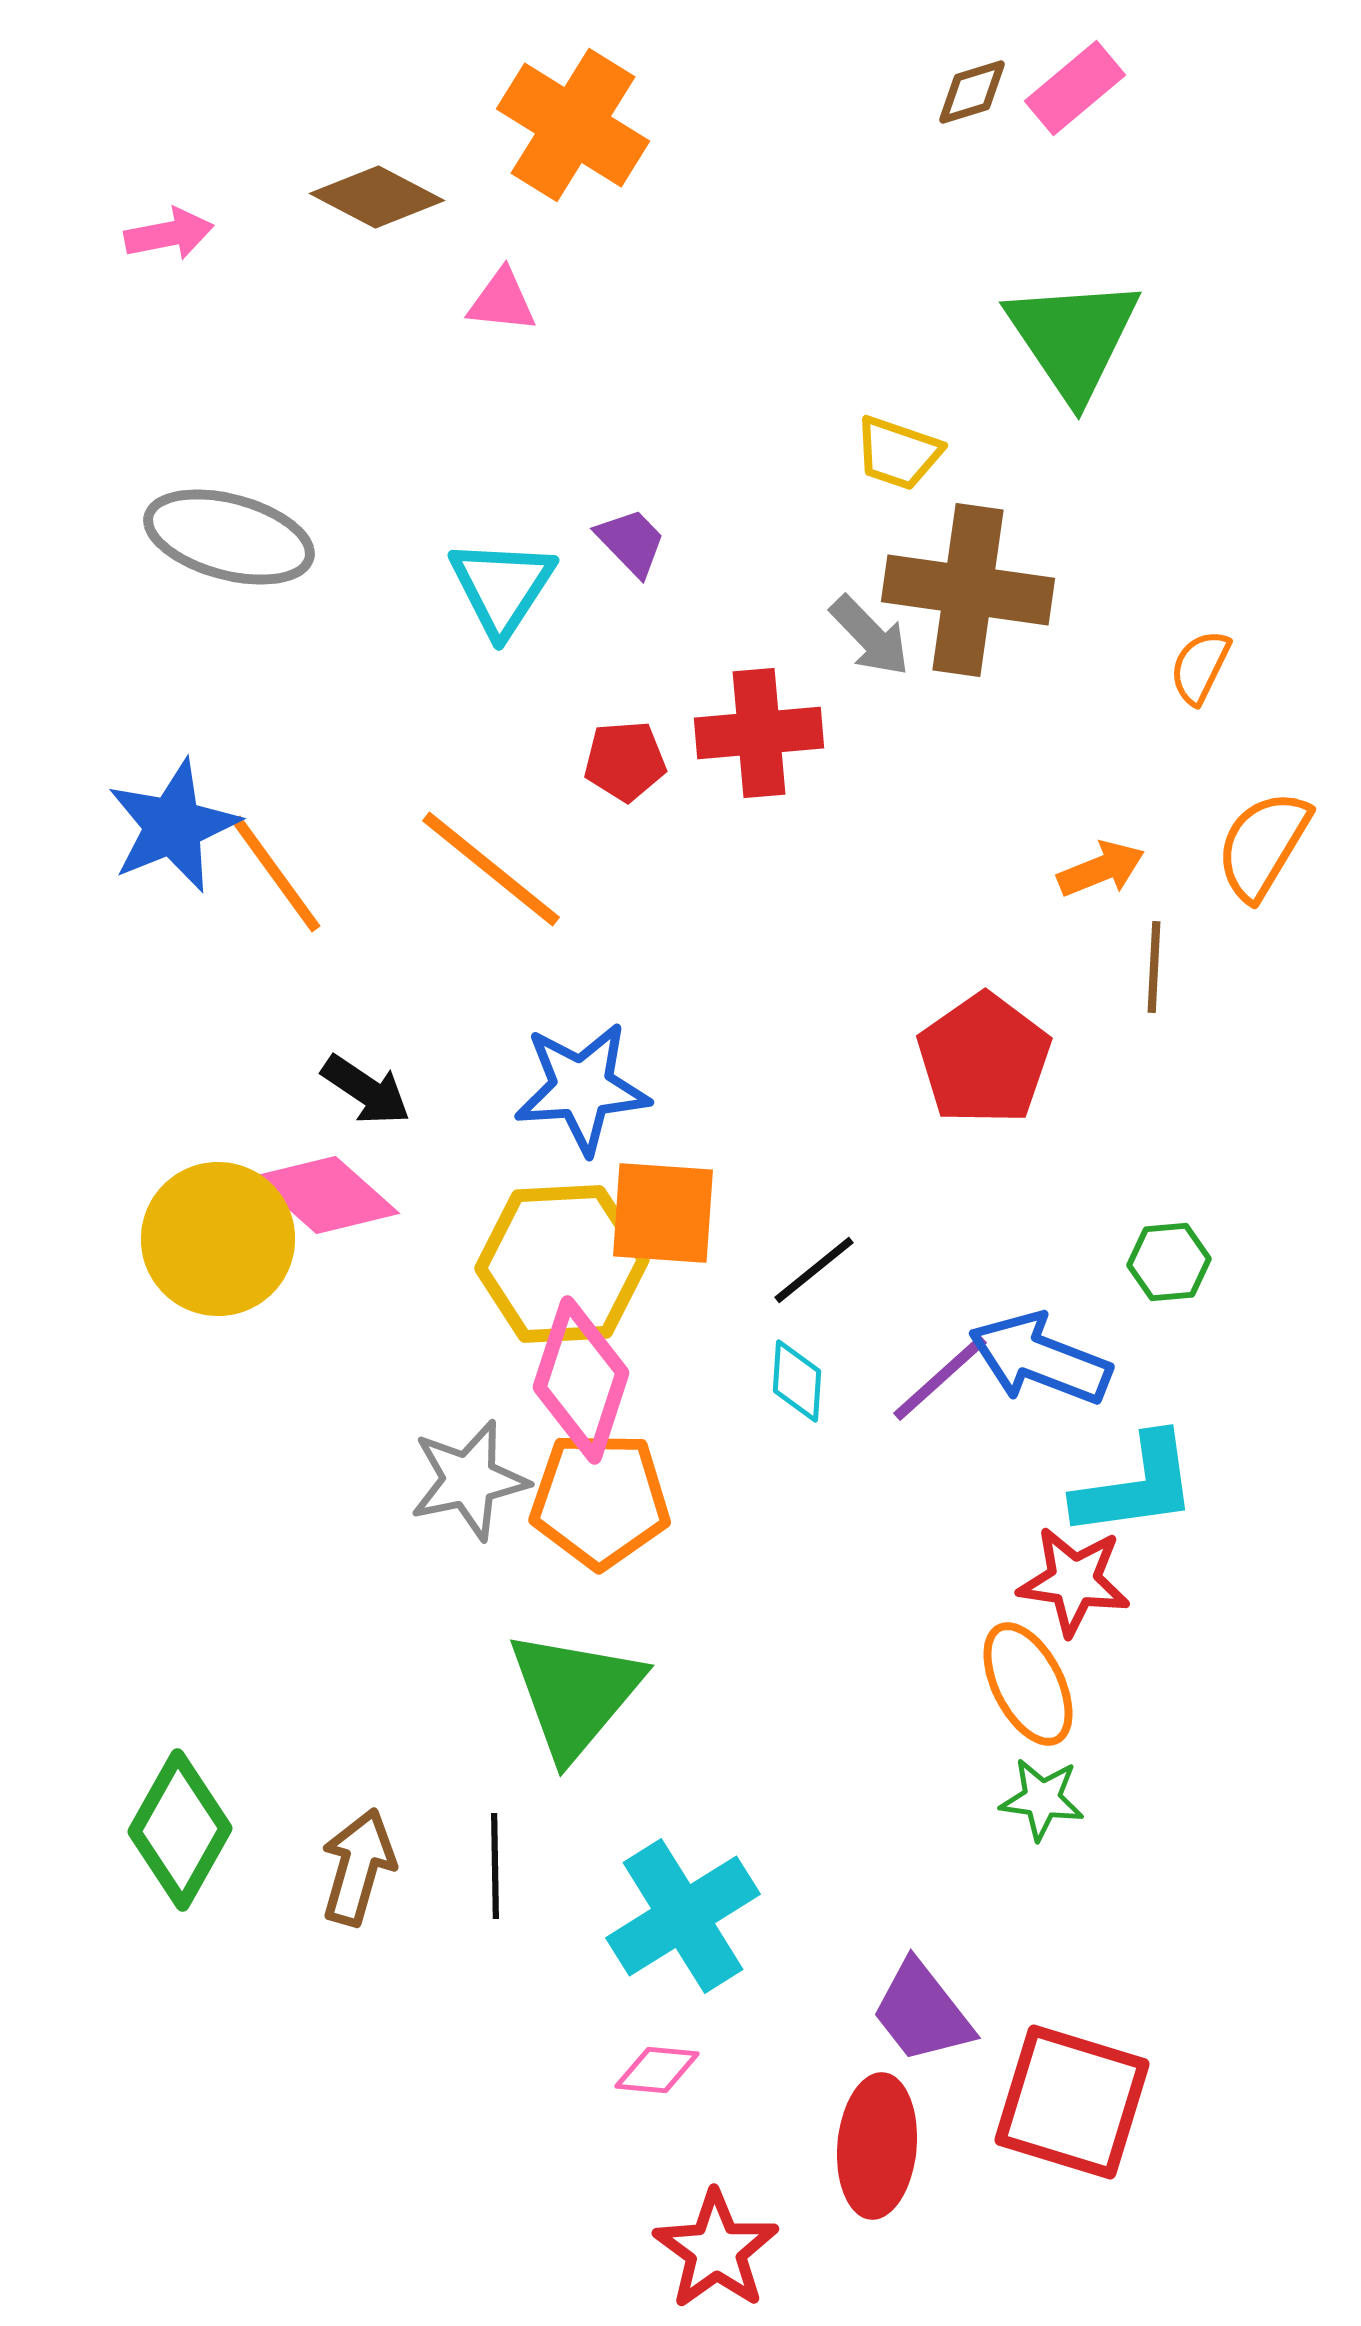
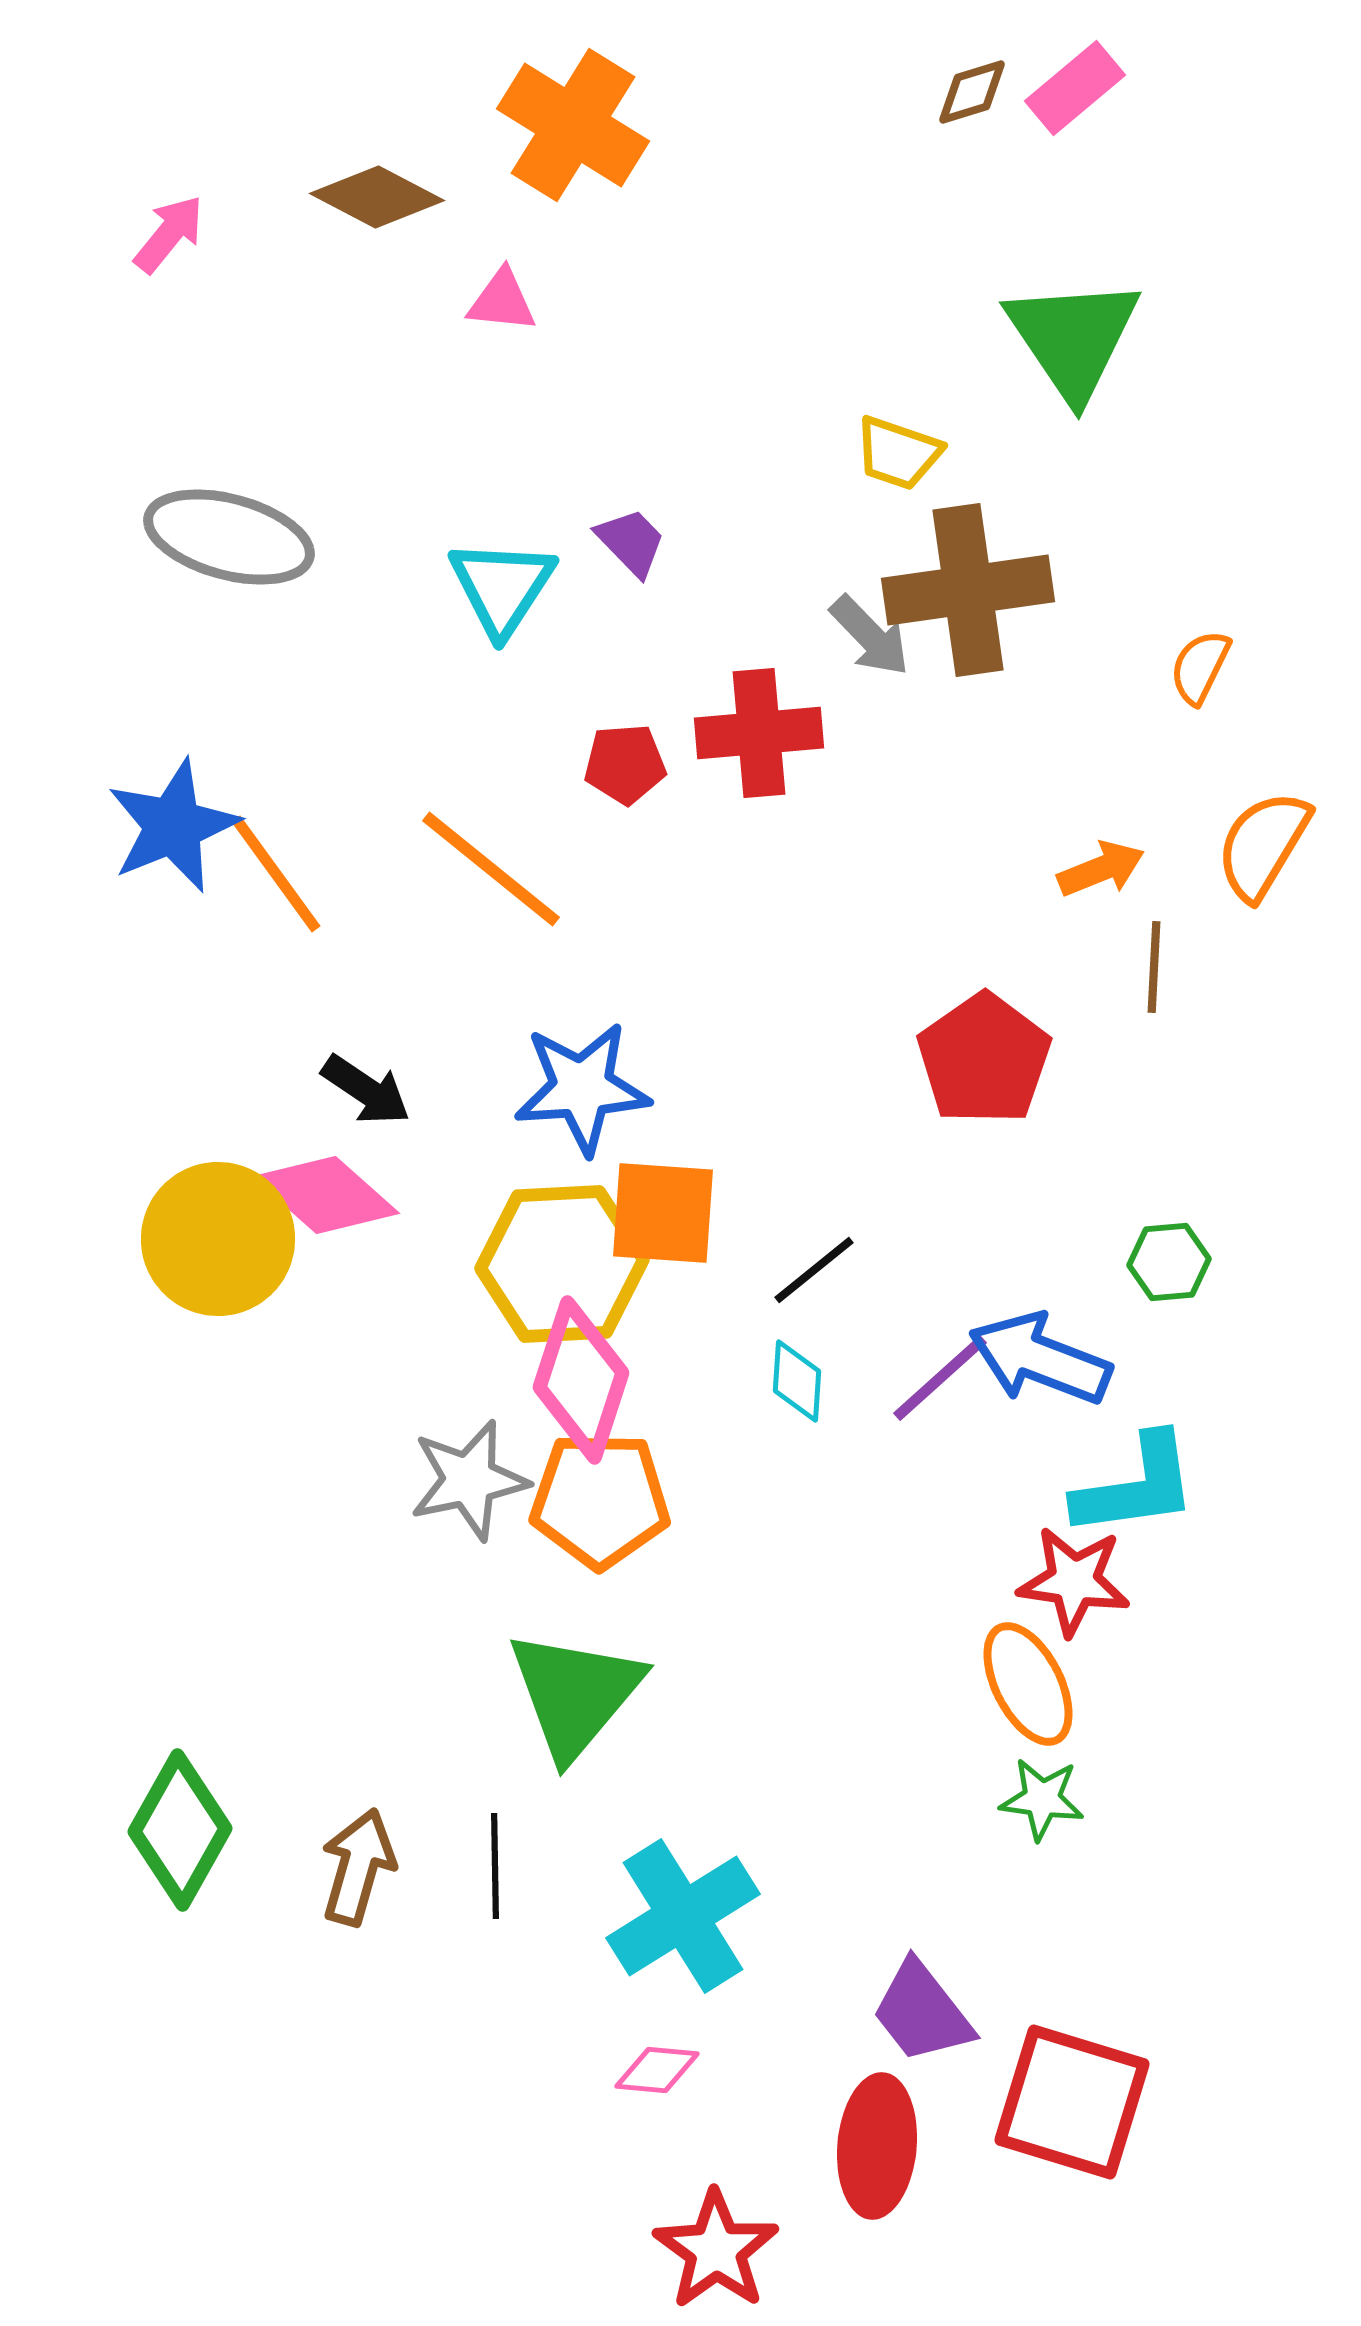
pink arrow at (169, 234): rotated 40 degrees counterclockwise
brown cross at (968, 590): rotated 16 degrees counterclockwise
red pentagon at (625, 761): moved 3 px down
